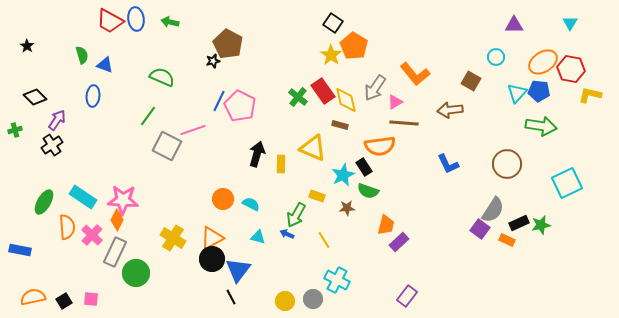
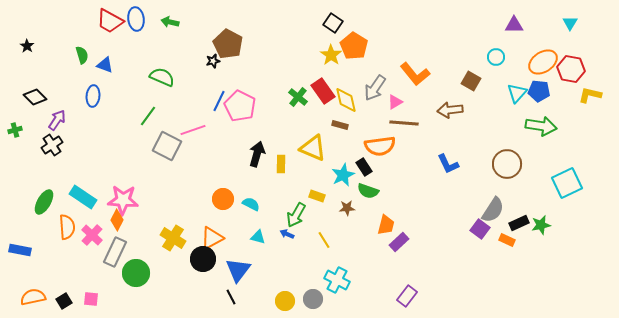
black circle at (212, 259): moved 9 px left
